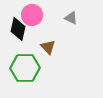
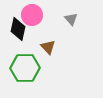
gray triangle: moved 1 px down; rotated 24 degrees clockwise
